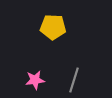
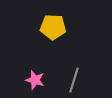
pink star: rotated 24 degrees clockwise
